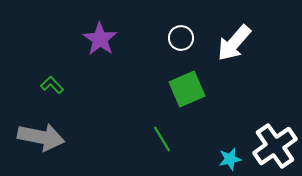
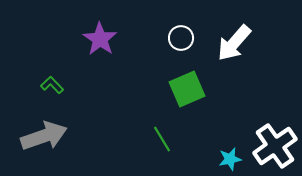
gray arrow: moved 3 px right, 1 px up; rotated 30 degrees counterclockwise
